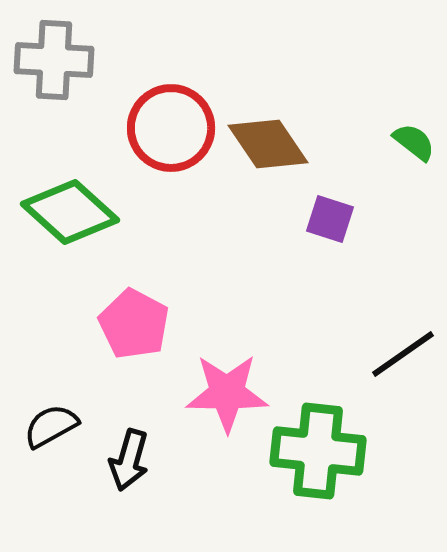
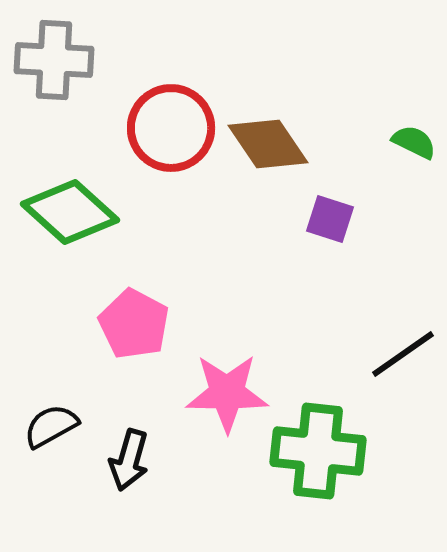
green semicircle: rotated 12 degrees counterclockwise
